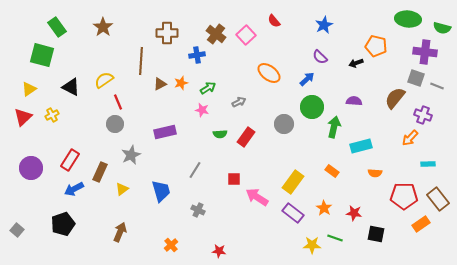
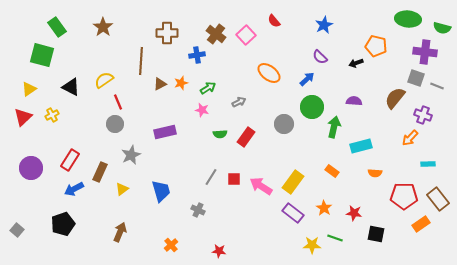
gray line at (195, 170): moved 16 px right, 7 px down
pink arrow at (257, 197): moved 4 px right, 11 px up
